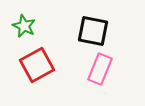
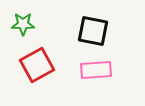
green star: moved 1 px left, 2 px up; rotated 25 degrees counterclockwise
pink rectangle: moved 4 px left, 1 px down; rotated 64 degrees clockwise
